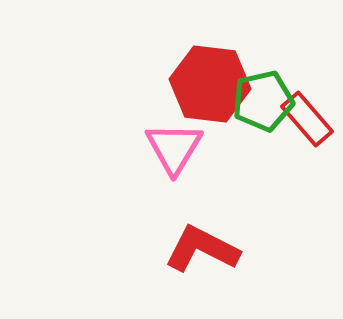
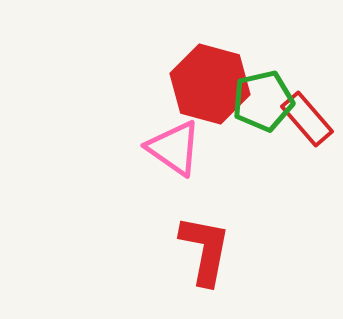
red hexagon: rotated 8 degrees clockwise
pink triangle: rotated 26 degrees counterclockwise
red L-shape: moved 3 px right, 1 px down; rotated 74 degrees clockwise
